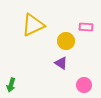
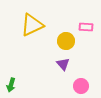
yellow triangle: moved 1 px left
purple triangle: moved 2 px right, 1 px down; rotated 16 degrees clockwise
pink circle: moved 3 px left, 1 px down
